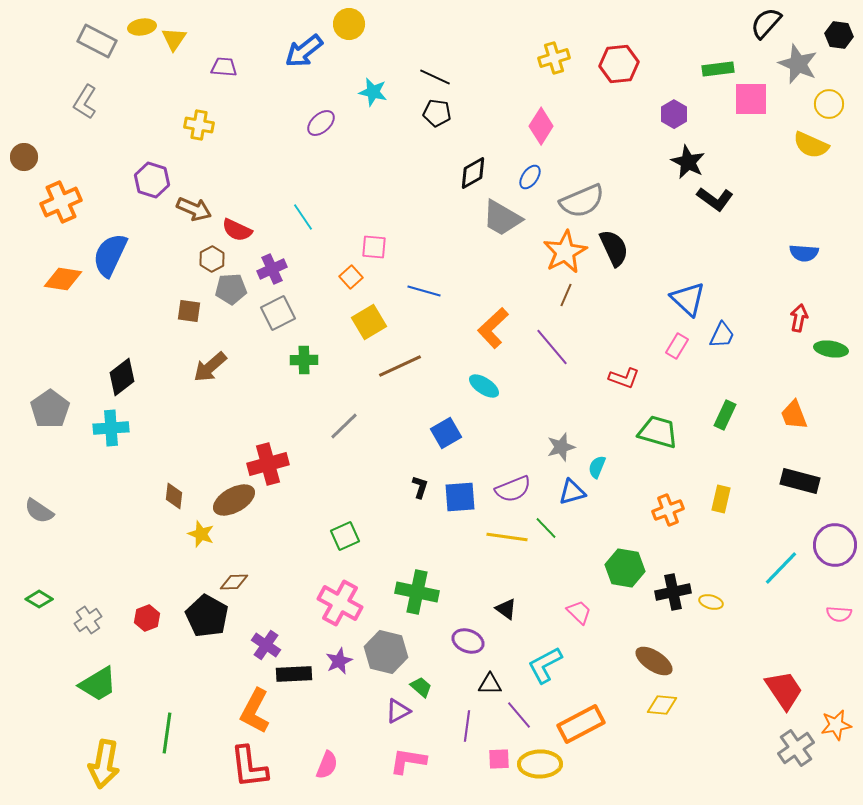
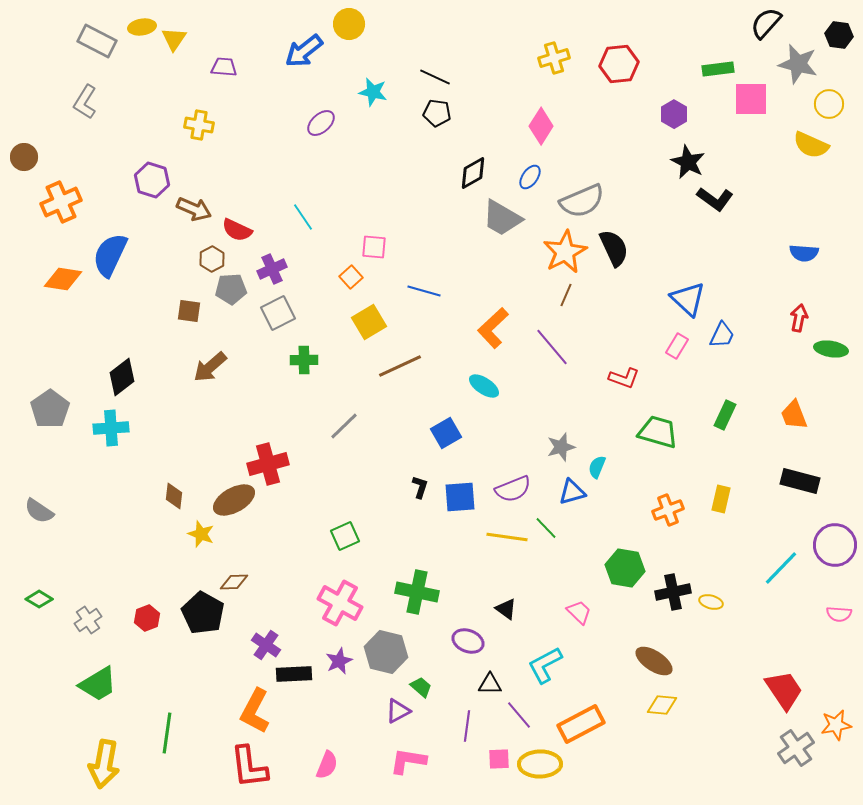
gray star at (798, 64): rotated 9 degrees counterclockwise
black pentagon at (207, 616): moved 4 px left, 3 px up
